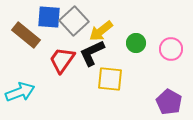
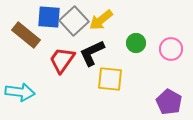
yellow arrow: moved 11 px up
cyan arrow: rotated 28 degrees clockwise
